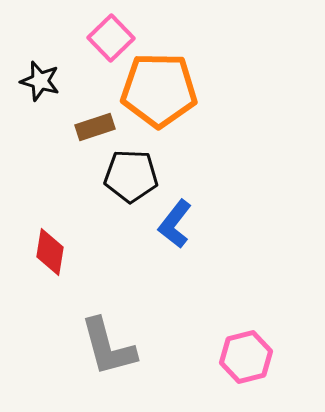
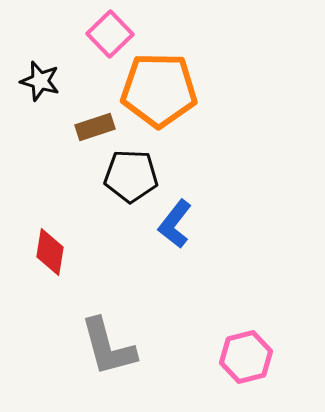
pink square: moved 1 px left, 4 px up
